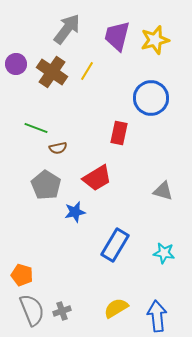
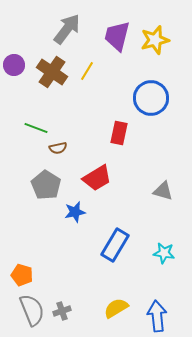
purple circle: moved 2 px left, 1 px down
